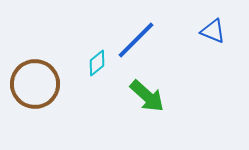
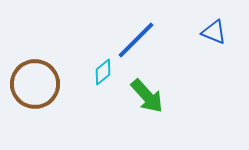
blue triangle: moved 1 px right, 1 px down
cyan diamond: moved 6 px right, 9 px down
green arrow: rotated 6 degrees clockwise
